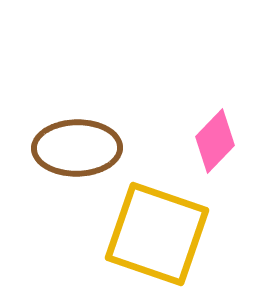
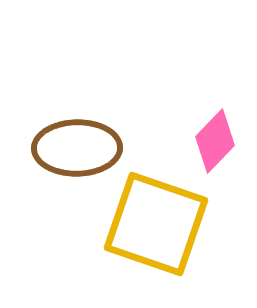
yellow square: moved 1 px left, 10 px up
